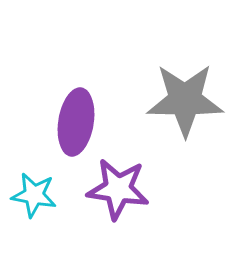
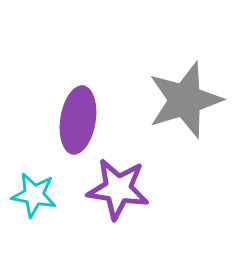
gray star: rotated 18 degrees counterclockwise
purple ellipse: moved 2 px right, 2 px up
